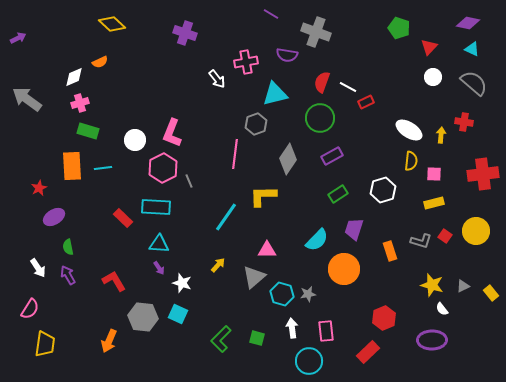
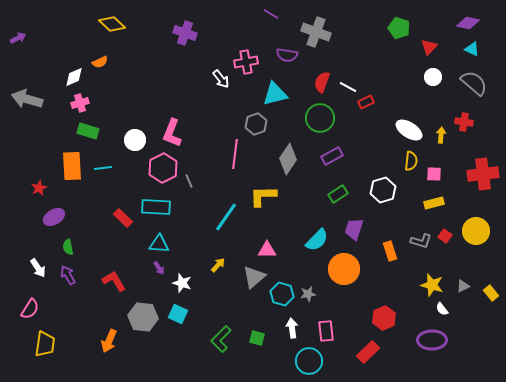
white arrow at (217, 79): moved 4 px right
gray arrow at (27, 99): rotated 20 degrees counterclockwise
